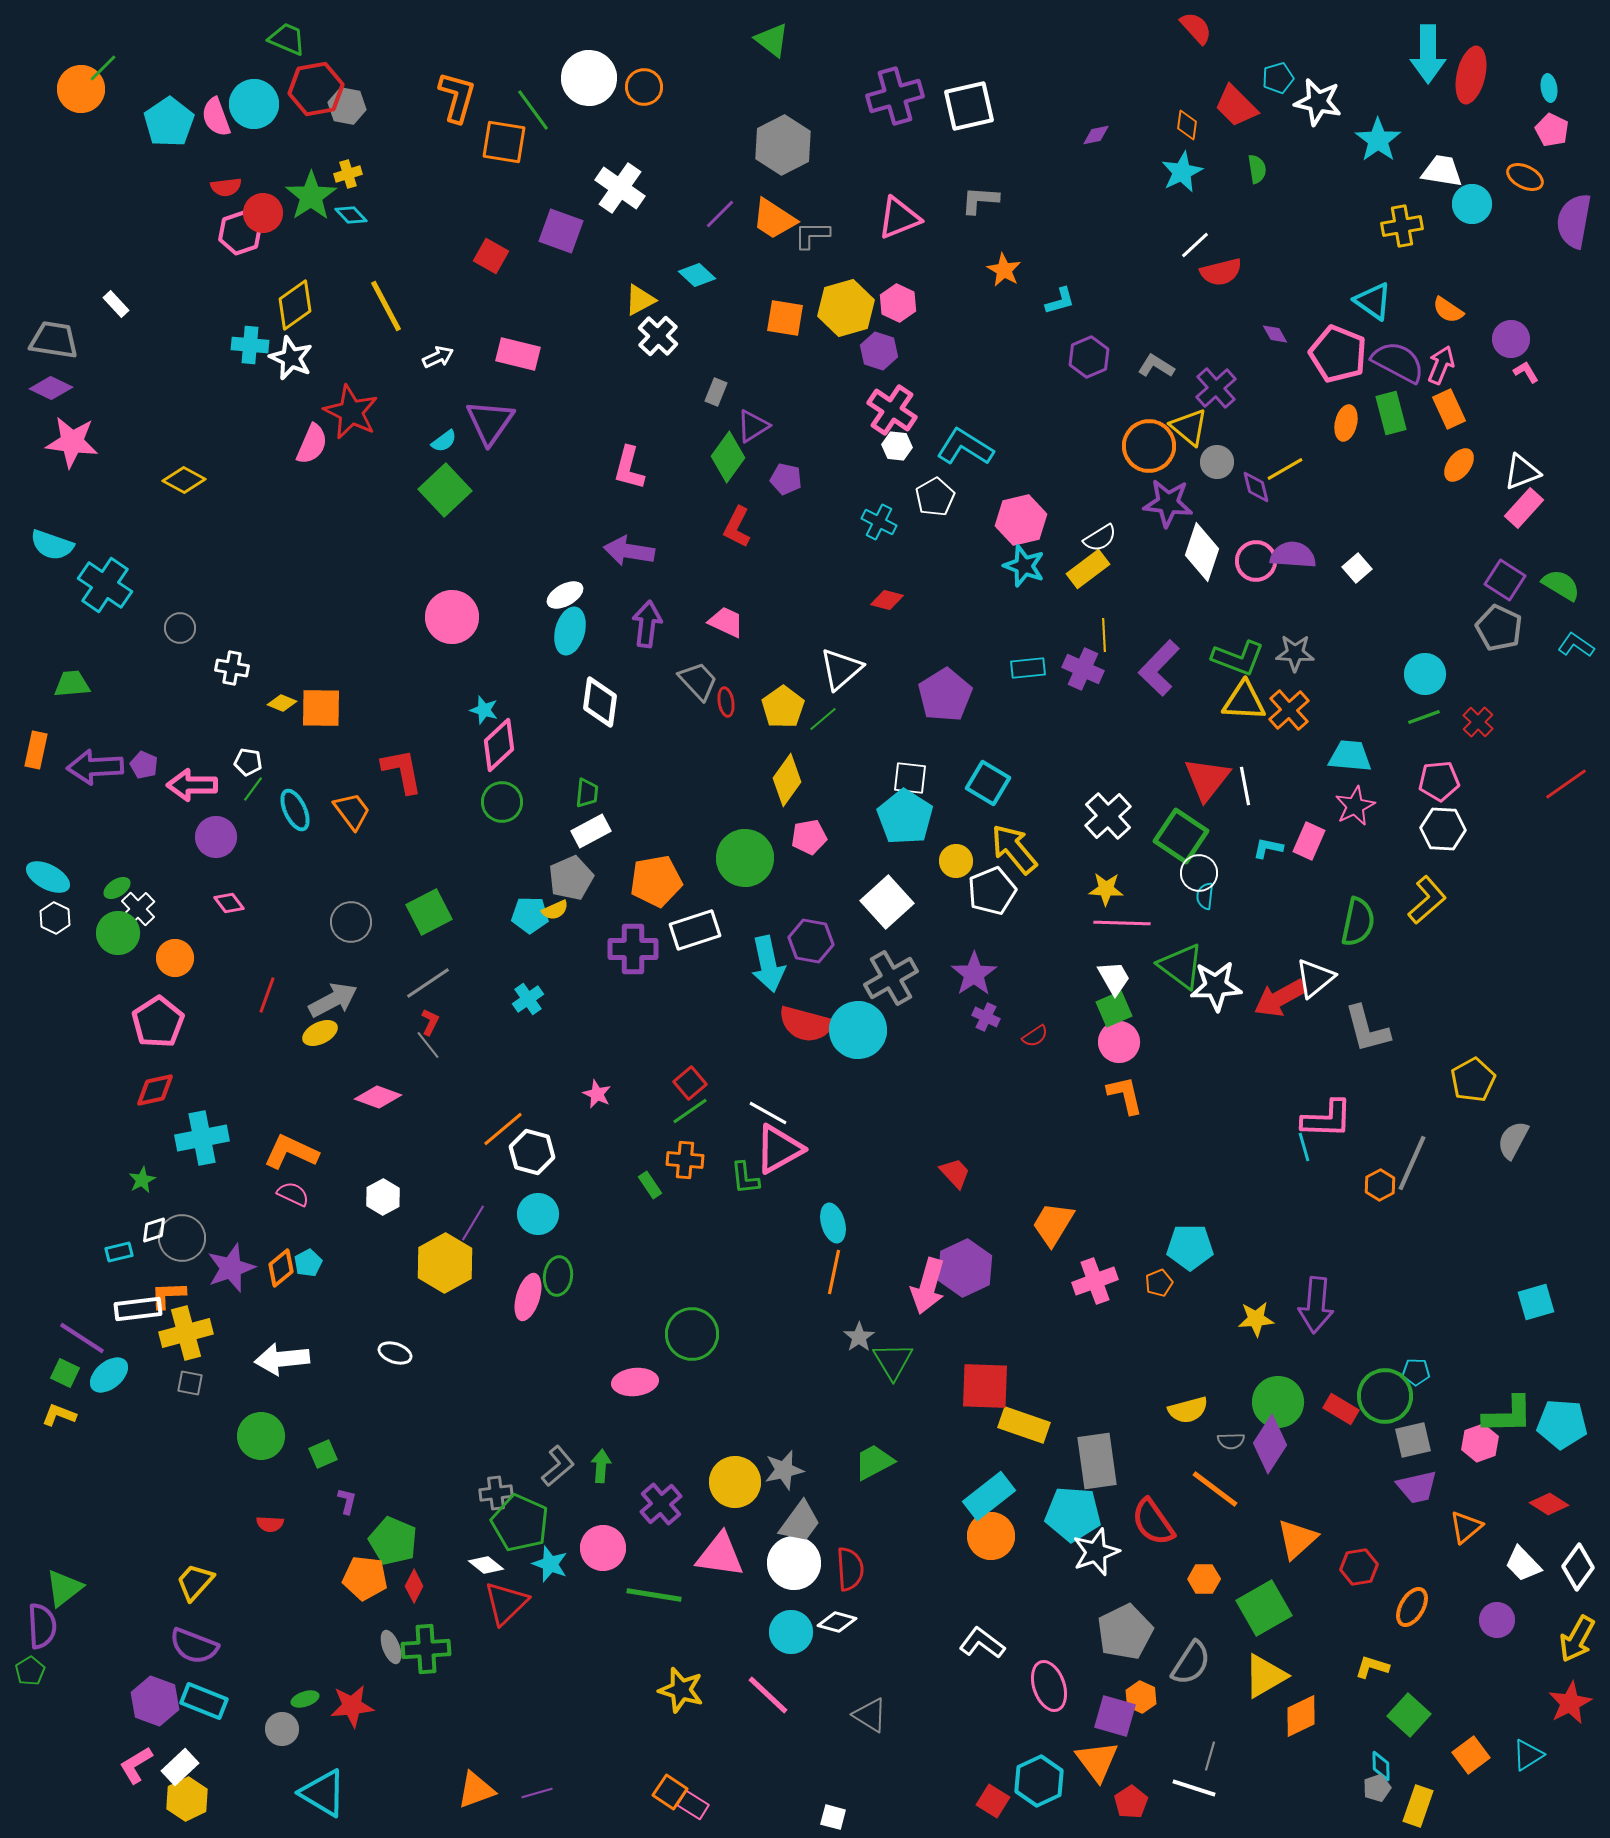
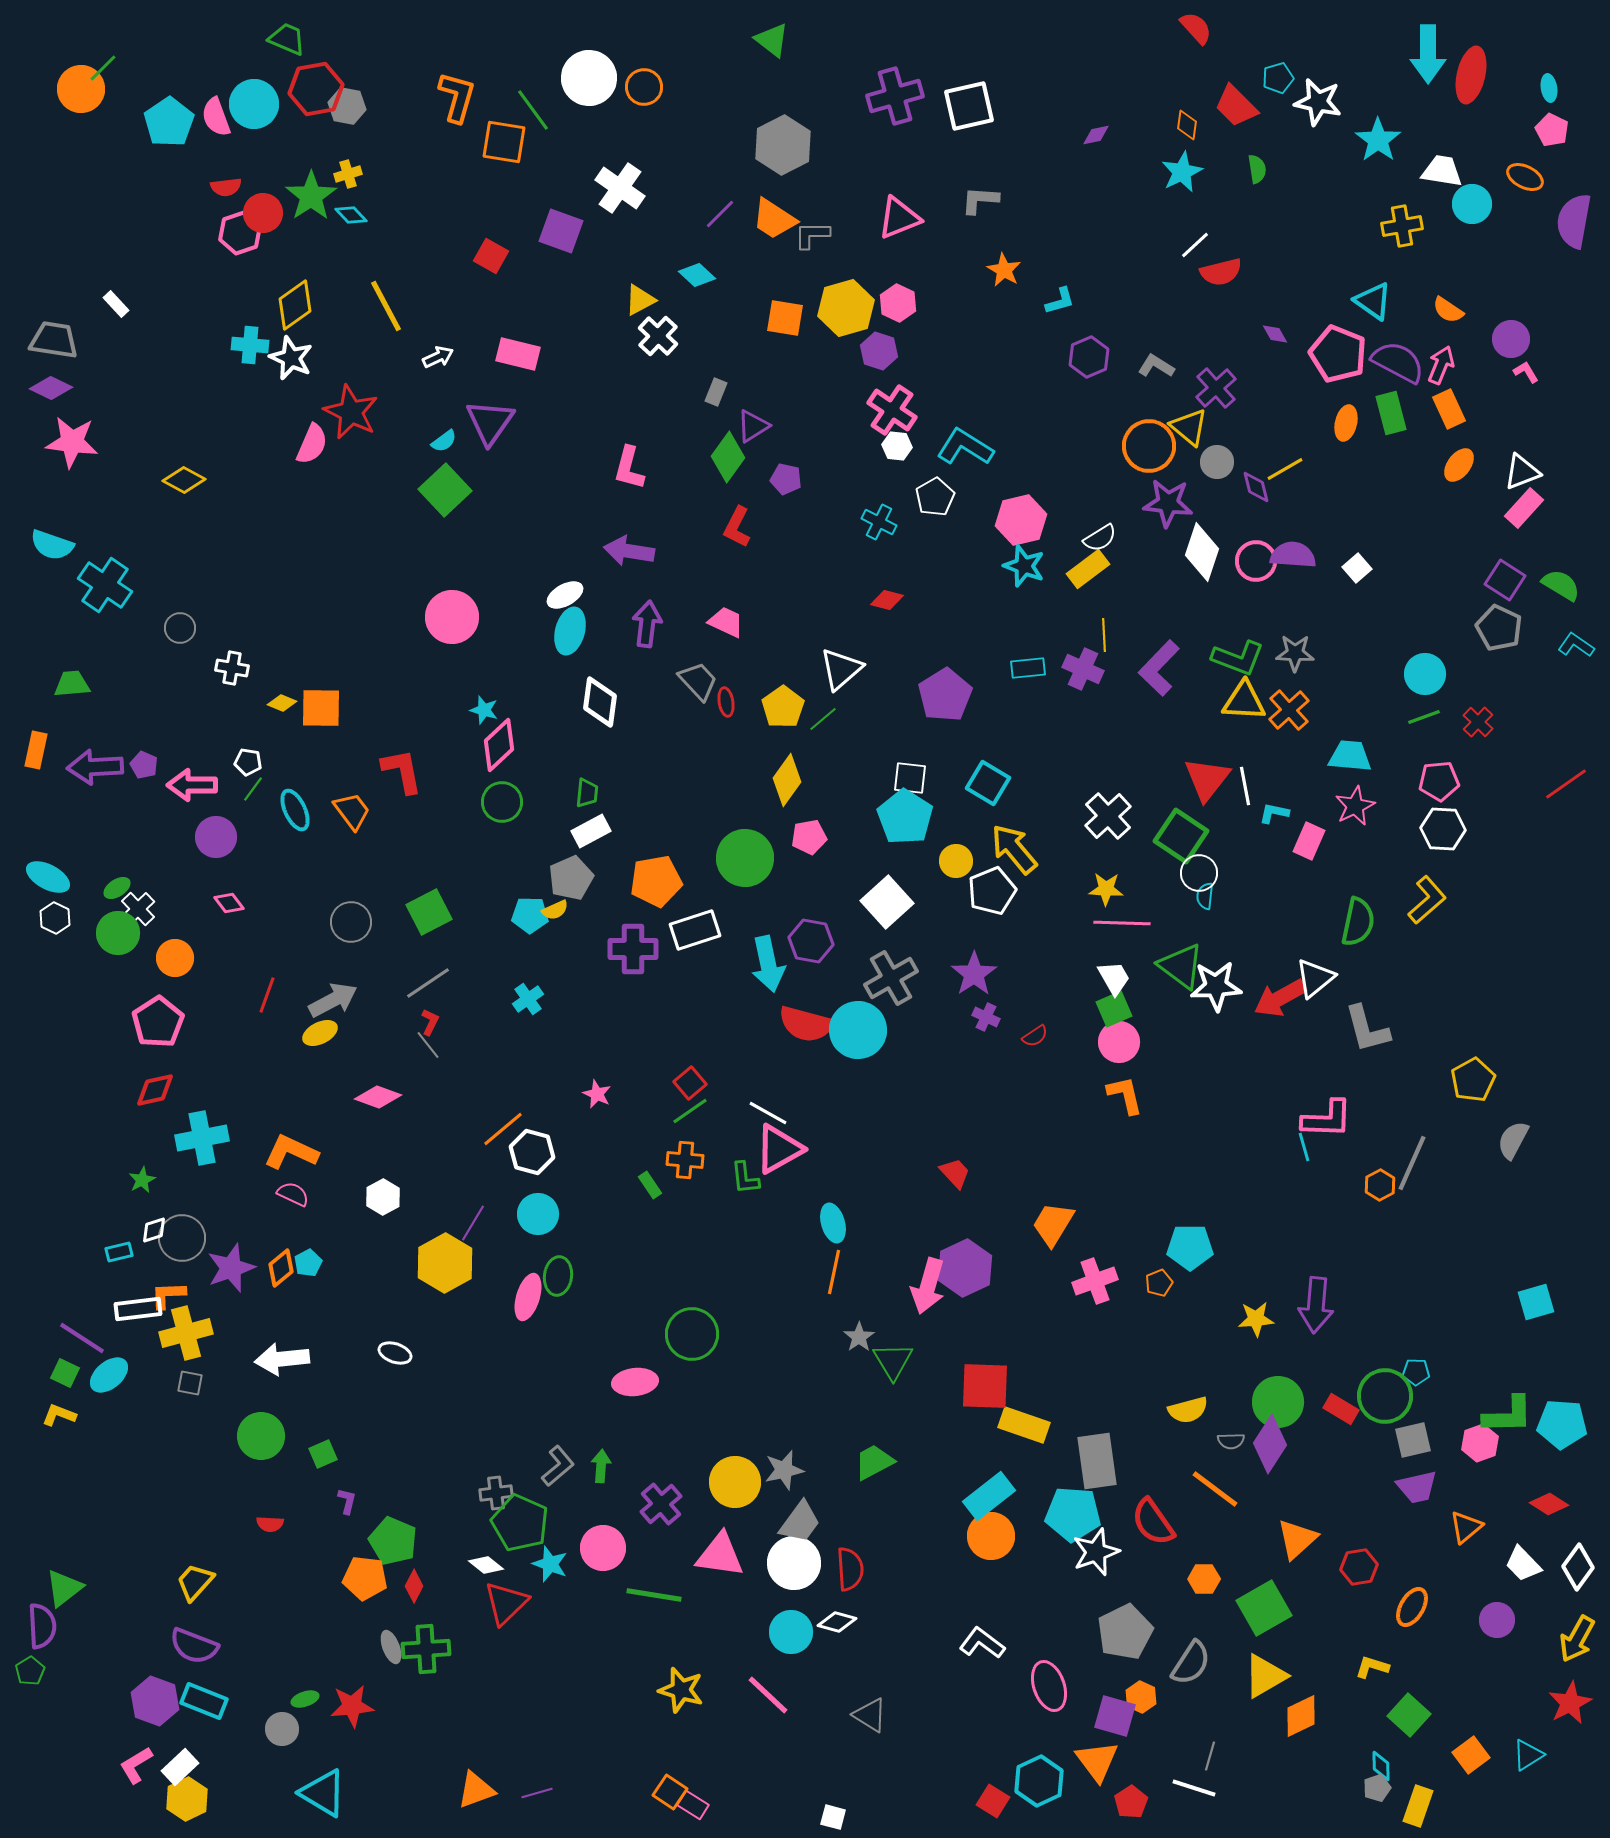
cyan L-shape at (1268, 848): moved 6 px right, 35 px up
